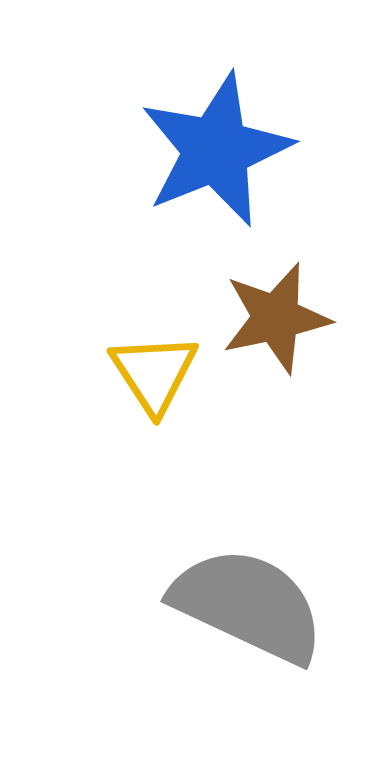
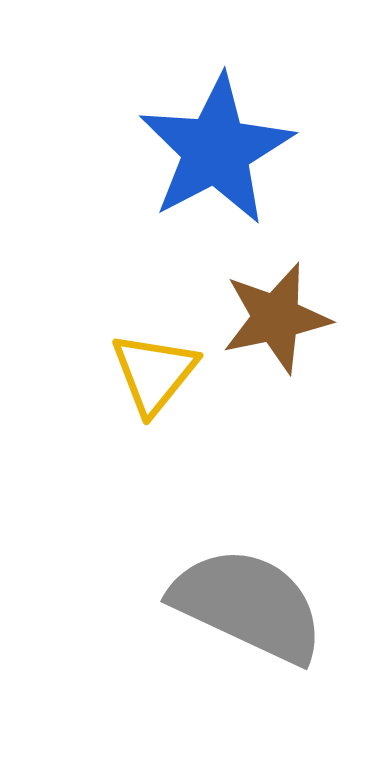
blue star: rotated 6 degrees counterclockwise
yellow triangle: rotated 12 degrees clockwise
